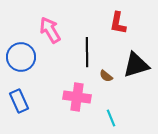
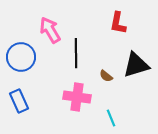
black line: moved 11 px left, 1 px down
